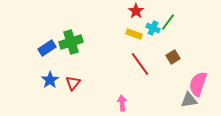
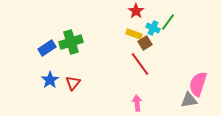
brown square: moved 28 px left, 14 px up
pink arrow: moved 15 px right
